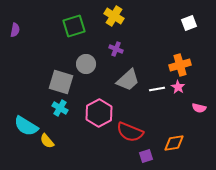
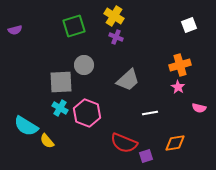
white square: moved 2 px down
purple semicircle: rotated 64 degrees clockwise
purple cross: moved 12 px up
gray circle: moved 2 px left, 1 px down
gray square: rotated 20 degrees counterclockwise
white line: moved 7 px left, 24 px down
pink hexagon: moved 12 px left; rotated 12 degrees counterclockwise
red semicircle: moved 6 px left, 11 px down
orange diamond: moved 1 px right
